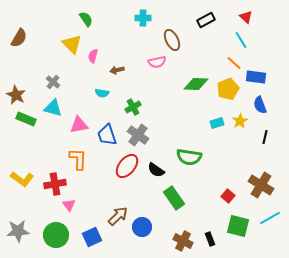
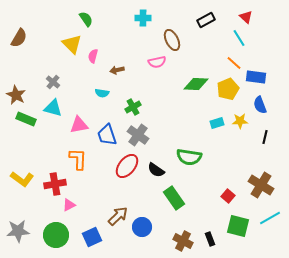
cyan line at (241, 40): moved 2 px left, 2 px up
yellow star at (240, 121): rotated 28 degrees clockwise
pink triangle at (69, 205): rotated 40 degrees clockwise
